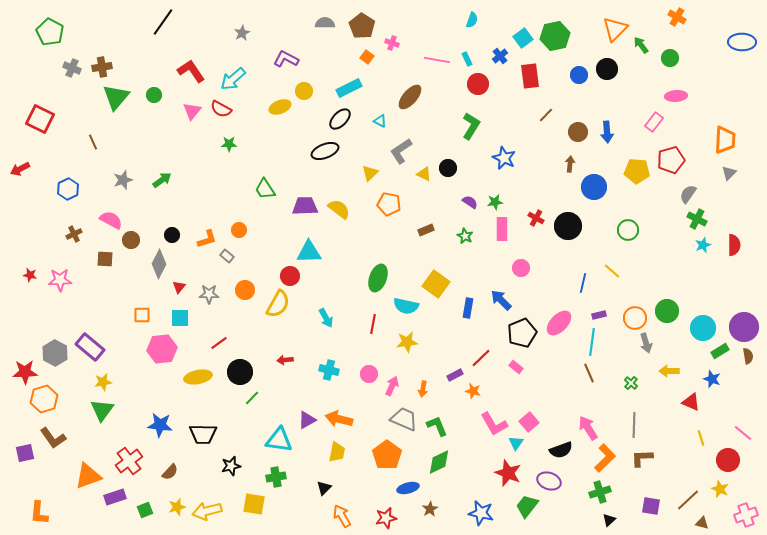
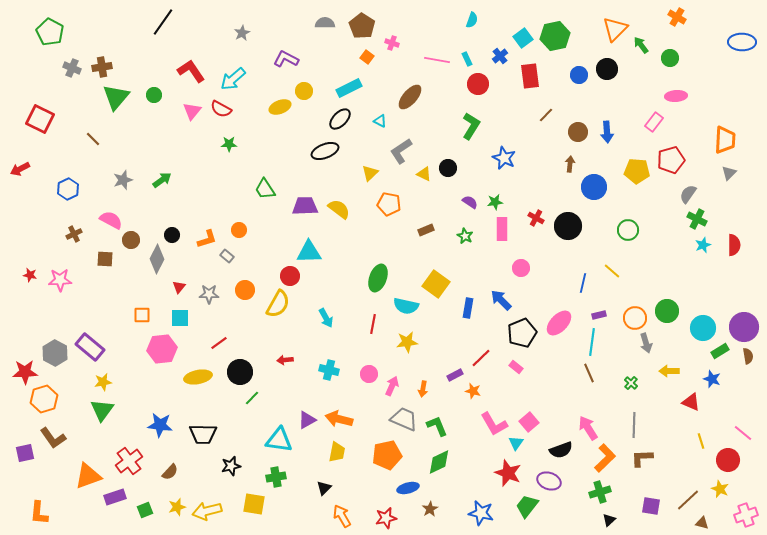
brown line at (93, 142): moved 3 px up; rotated 21 degrees counterclockwise
gray diamond at (159, 264): moved 2 px left, 5 px up
yellow line at (701, 438): moved 3 px down
orange pentagon at (387, 455): rotated 24 degrees clockwise
